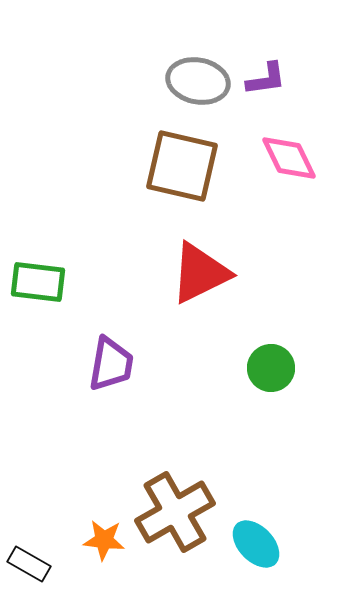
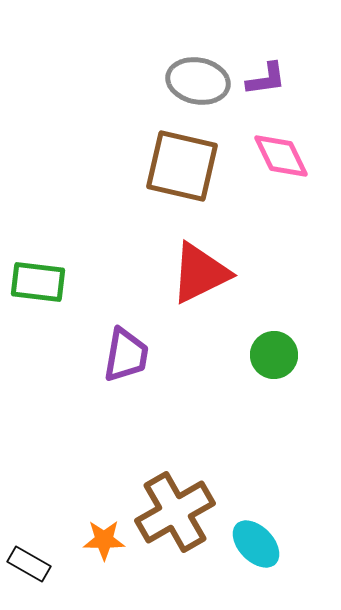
pink diamond: moved 8 px left, 2 px up
purple trapezoid: moved 15 px right, 9 px up
green circle: moved 3 px right, 13 px up
orange star: rotated 6 degrees counterclockwise
